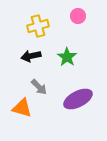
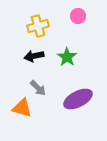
black arrow: moved 3 px right
gray arrow: moved 1 px left, 1 px down
